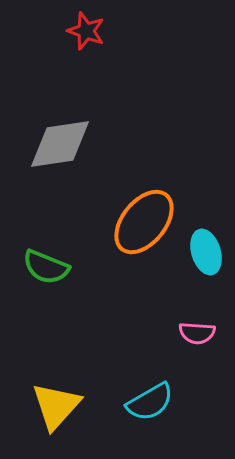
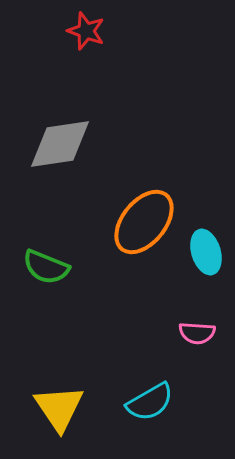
yellow triangle: moved 3 px right, 2 px down; rotated 16 degrees counterclockwise
